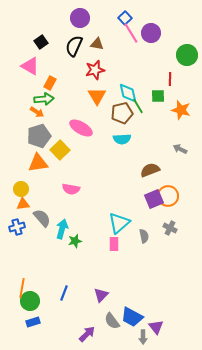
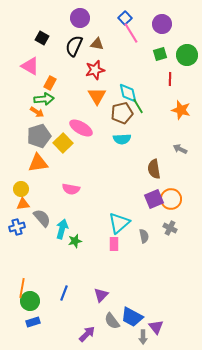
purple circle at (151, 33): moved 11 px right, 9 px up
black square at (41, 42): moved 1 px right, 4 px up; rotated 24 degrees counterclockwise
green square at (158, 96): moved 2 px right, 42 px up; rotated 16 degrees counterclockwise
yellow square at (60, 150): moved 3 px right, 7 px up
brown semicircle at (150, 170): moved 4 px right, 1 px up; rotated 78 degrees counterclockwise
orange circle at (168, 196): moved 3 px right, 3 px down
